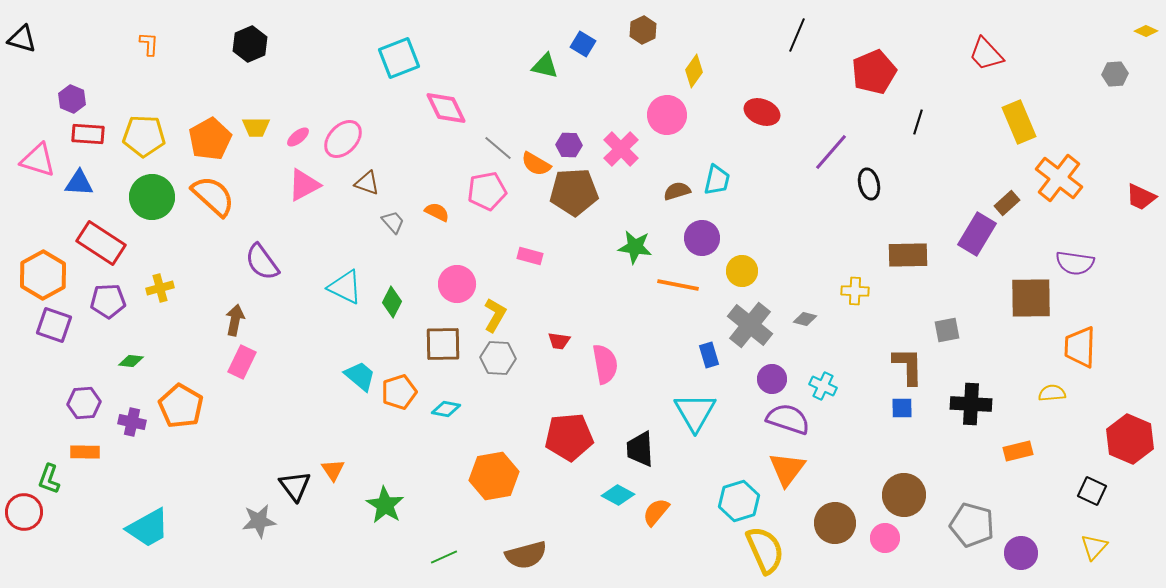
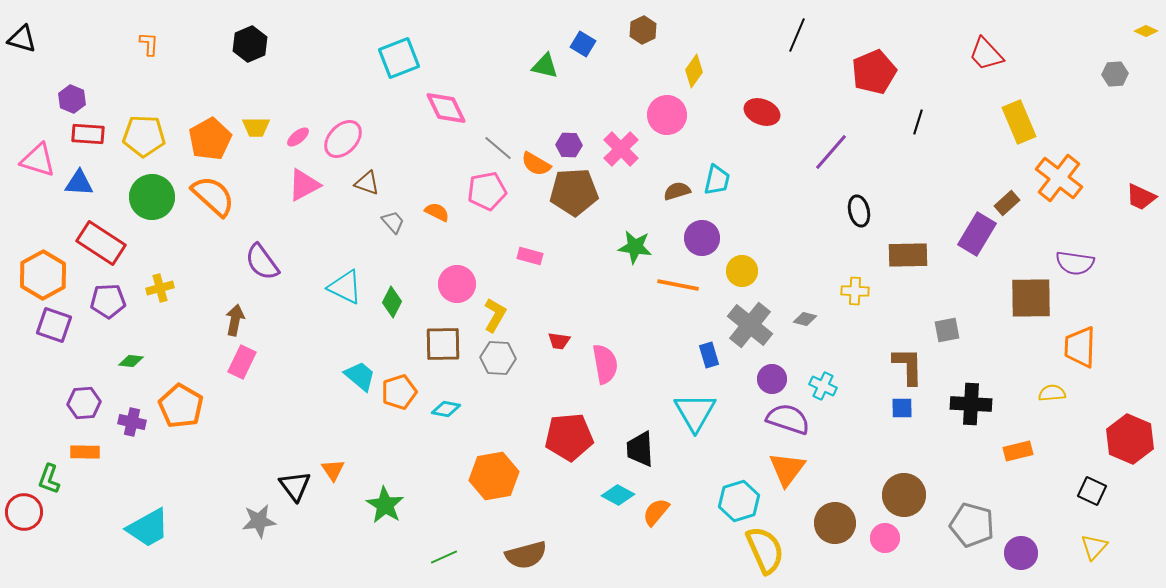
black ellipse at (869, 184): moved 10 px left, 27 px down
